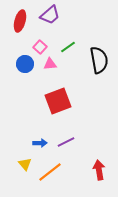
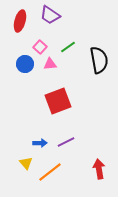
purple trapezoid: rotated 75 degrees clockwise
yellow triangle: moved 1 px right, 1 px up
red arrow: moved 1 px up
